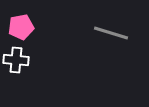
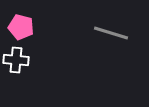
pink pentagon: rotated 25 degrees clockwise
